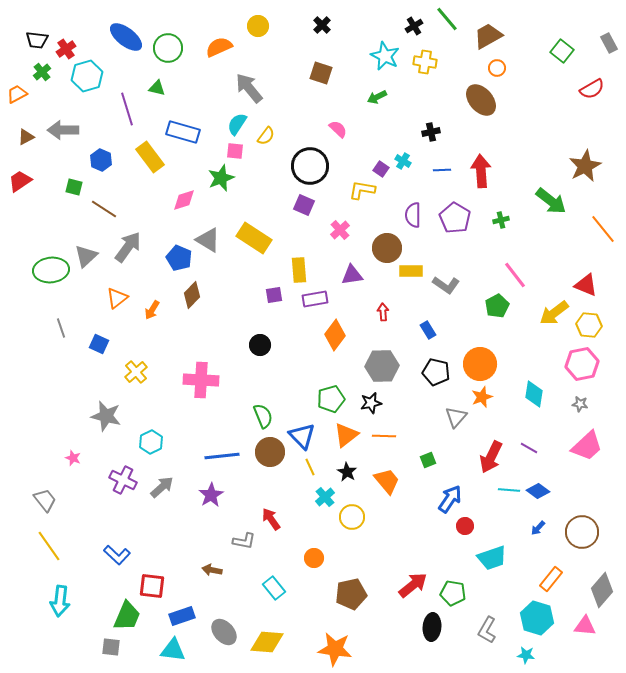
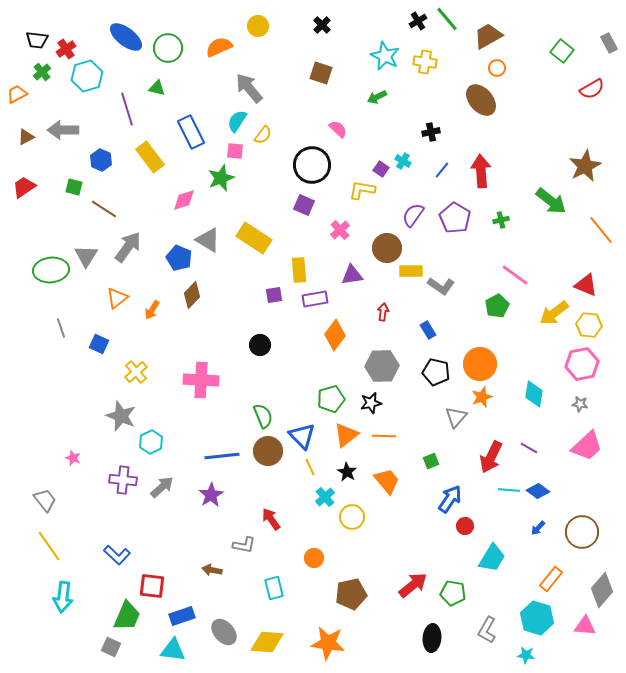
black cross at (414, 26): moved 4 px right, 5 px up
cyan semicircle at (237, 124): moved 3 px up
blue rectangle at (183, 132): moved 8 px right; rotated 48 degrees clockwise
yellow semicircle at (266, 136): moved 3 px left, 1 px up
black circle at (310, 166): moved 2 px right, 1 px up
blue line at (442, 170): rotated 48 degrees counterclockwise
red trapezoid at (20, 181): moved 4 px right, 6 px down
purple semicircle at (413, 215): rotated 35 degrees clockwise
orange line at (603, 229): moved 2 px left, 1 px down
gray triangle at (86, 256): rotated 15 degrees counterclockwise
pink line at (515, 275): rotated 16 degrees counterclockwise
gray L-shape at (446, 285): moved 5 px left, 1 px down
red arrow at (383, 312): rotated 12 degrees clockwise
gray star at (106, 416): moved 15 px right; rotated 8 degrees clockwise
brown circle at (270, 452): moved 2 px left, 1 px up
green square at (428, 460): moved 3 px right, 1 px down
purple cross at (123, 480): rotated 20 degrees counterclockwise
gray L-shape at (244, 541): moved 4 px down
cyan trapezoid at (492, 558): rotated 40 degrees counterclockwise
cyan rectangle at (274, 588): rotated 25 degrees clockwise
cyan arrow at (60, 601): moved 3 px right, 4 px up
black ellipse at (432, 627): moved 11 px down
gray square at (111, 647): rotated 18 degrees clockwise
orange star at (335, 649): moved 7 px left, 6 px up
